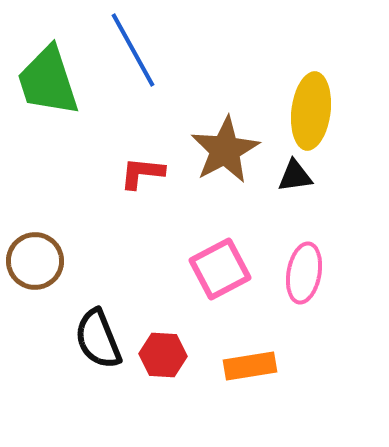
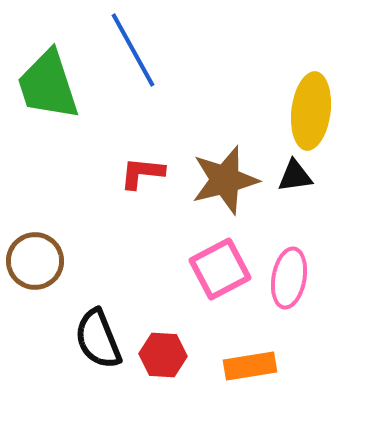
green trapezoid: moved 4 px down
brown star: moved 30 px down; rotated 14 degrees clockwise
pink ellipse: moved 15 px left, 5 px down
